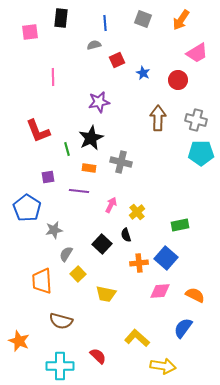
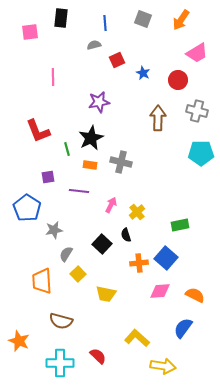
gray cross at (196, 120): moved 1 px right, 9 px up
orange rectangle at (89, 168): moved 1 px right, 3 px up
cyan cross at (60, 366): moved 3 px up
